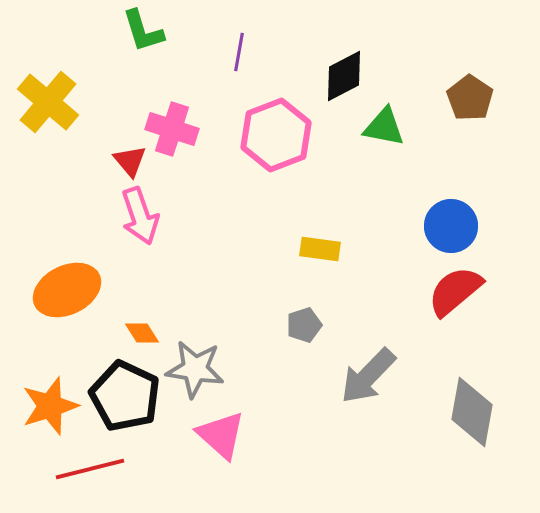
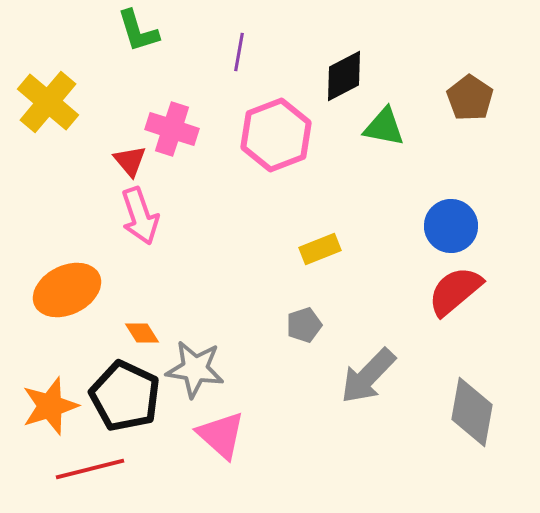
green L-shape: moved 5 px left
yellow rectangle: rotated 30 degrees counterclockwise
